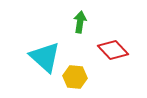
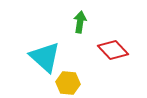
yellow hexagon: moved 7 px left, 6 px down
